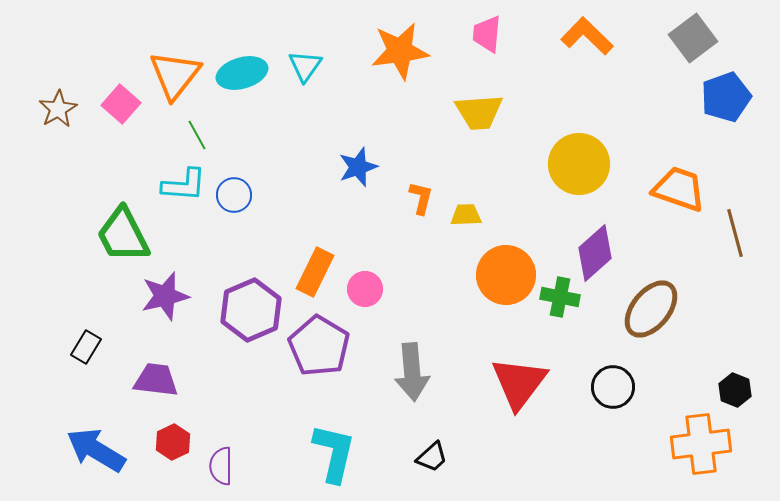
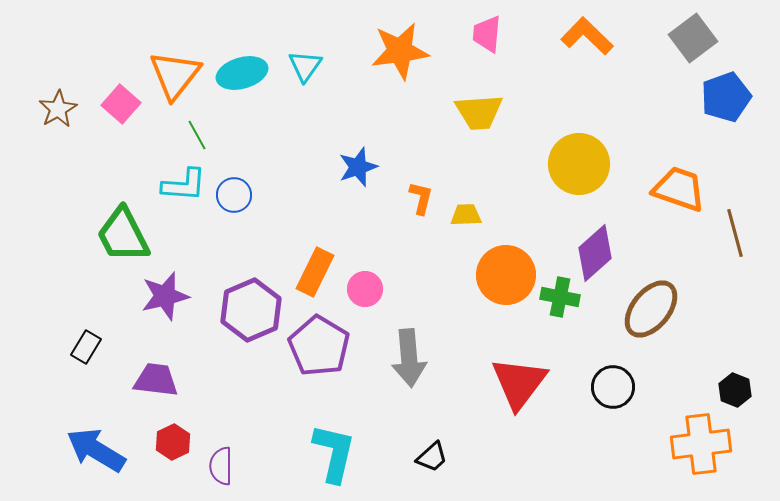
gray arrow at (412, 372): moved 3 px left, 14 px up
